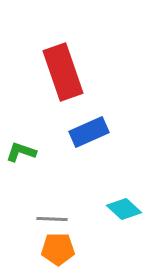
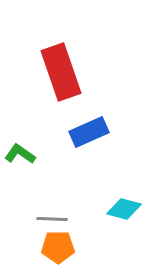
red rectangle: moved 2 px left
green L-shape: moved 1 px left, 2 px down; rotated 16 degrees clockwise
cyan diamond: rotated 28 degrees counterclockwise
orange pentagon: moved 2 px up
